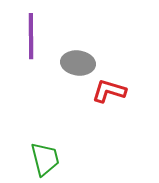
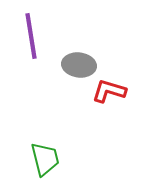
purple line: rotated 9 degrees counterclockwise
gray ellipse: moved 1 px right, 2 px down
